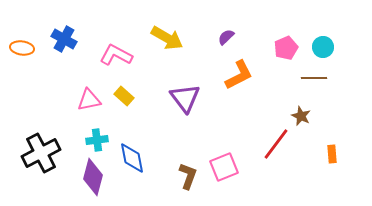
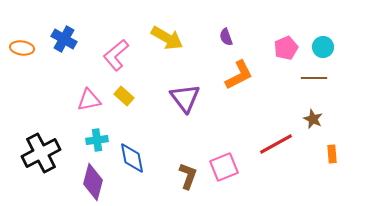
purple semicircle: rotated 66 degrees counterclockwise
pink L-shape: rotated 68 degrees counterclockwise
brown star: moved 12 px right, 3 px down
red line: rotated 24 degrees clockwise
purple diamond: moved 5 px down
